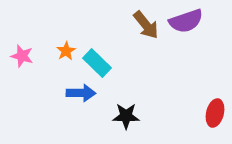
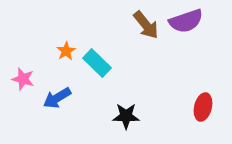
pink star: moved 1 px right, 23 px down
blue arrow: moved 24 px left, 5 px down; rotated 148 degrees clockwise
red ellipse: moved 12 px left, 6 px up
